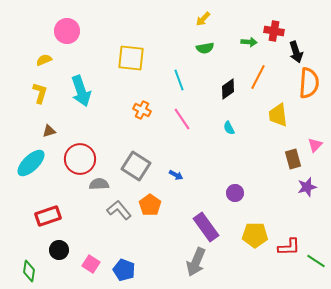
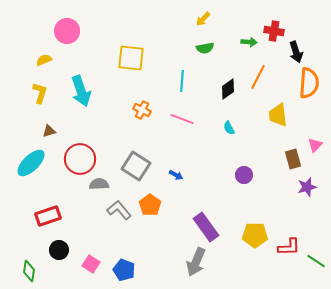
cyan line: moved 3 px right, 1 px down; rotated 25 degrees clockwise
pink line: rotated 35 degrees counterclockwise
purple circle: moved 9 px right, 18 px up
